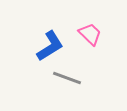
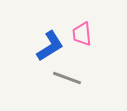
pink trapezoid: moved 8 px left; rotated 140 degrees counterclockwise
